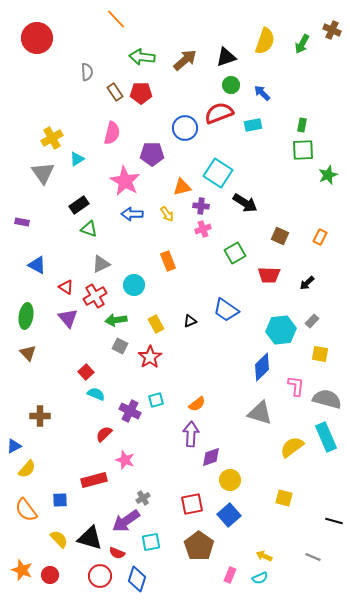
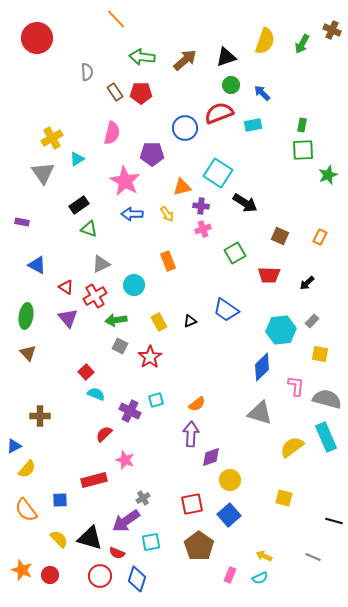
yellow rectangle at (156, 324): moved 3 px right, 2 px up
